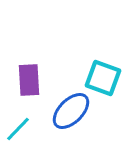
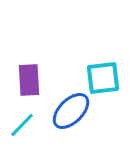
cyan square: rotated 27 degrees counterclockwise
cyan line: moved 4 px right, 4 px up
